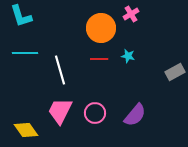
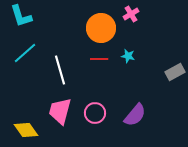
cyan line: rotated 40 degrees counterclockwise
pink trapezoid: rotated 12 degrees counterclockwise
